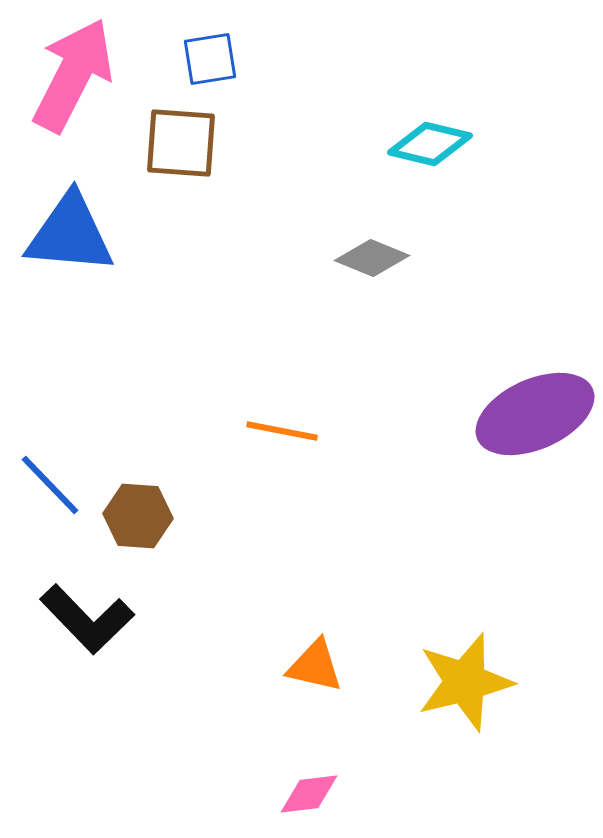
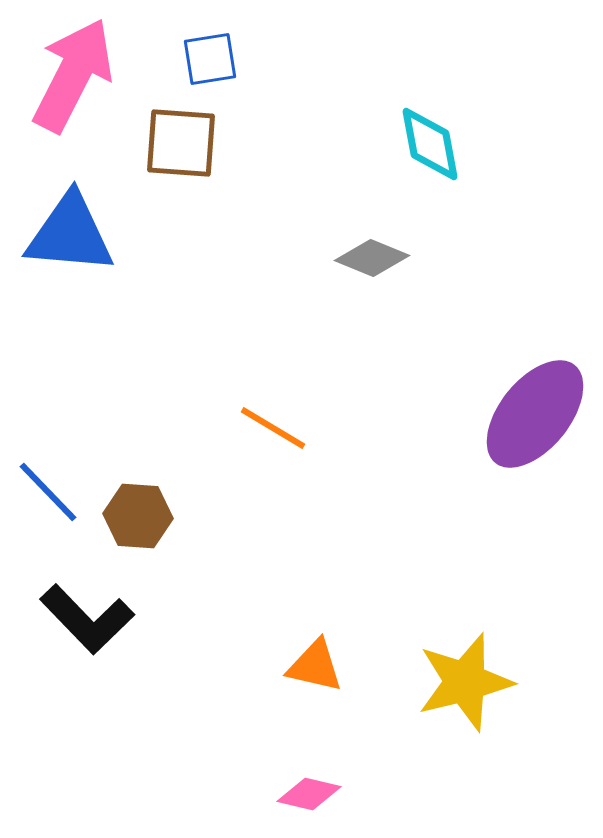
cyan diamond: rotated 66 degrees clockwise
purple ellipse: rotated 27 degrees counterclockwise
orange line: moved 9 px left, 3 px up; rotated 20 degrees clockwise
blue line: moved 2 px left, 7 px down
pink diamond: rotated 20 degrees clockwise
